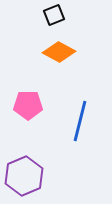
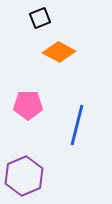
black square: moved 14 px left, 3 px down
blue line: moved 3 px left, 4 px down
